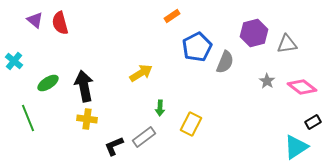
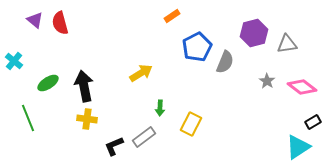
cyan triangle: moved 2 px right
